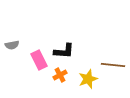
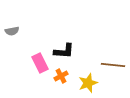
gray semicircle: moved 14 px up
pink rectangle: moved 1 px right, 3 px down
orange cross: moved 1 px right, 1 px down
yellow star: moved 4 px down
